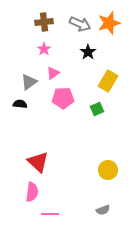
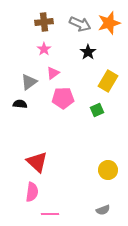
green square: moved 1 px down
red triangle: moved 1 px left
